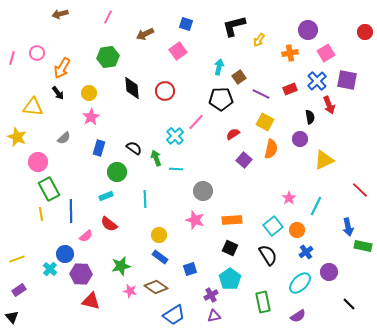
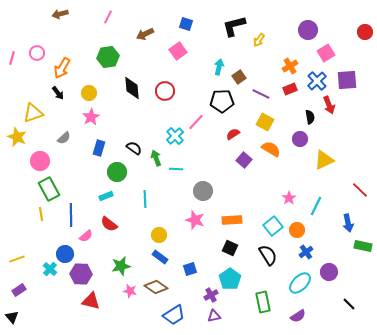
orange cross at (290, 53): moved 13 px down; rotated 21 degrees counterclockwise
purple square at (347, 80): rotated 15 degrees counterclockwise
black pentagon at (221, 99): moved 1 px right, 2 px down
yellow triangle at (33, 107): moved 6 px down; rotated 25 degrees counterclockwise
orange semicircle at (271, 149): rotated 72 degrees counterclockwise
pink circle at (38, 162): moved 2 px right, 1 px up
blue line at (71, 211): moved 4 px down
blue arrow at (348, 227): moved 4 px up
